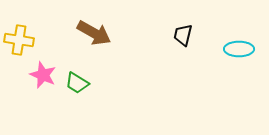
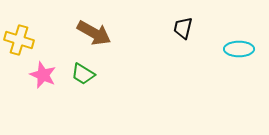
black trapezoid: moved 7 px up
yellow cross: rotated 8 degrees clockwise
green trapezoid: moved 6 px right, 9 px up
